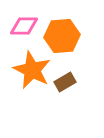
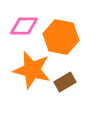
orange hexagon: moved 1 px left, 1 px down; rotated 16 degrees clockwise
orange star: rotated 12 degrees counterclockwise
